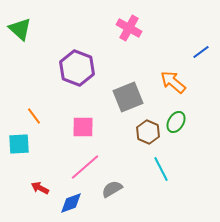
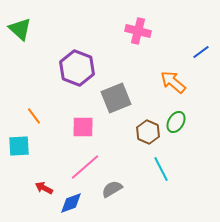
pink cross: moved 9 px right, 3 px down; rotated 15 degrees counterclockwise
gray square: moved 12 px left, 1 px down
cyan square: moved 2 px down
red arrow: moved 4 px right
